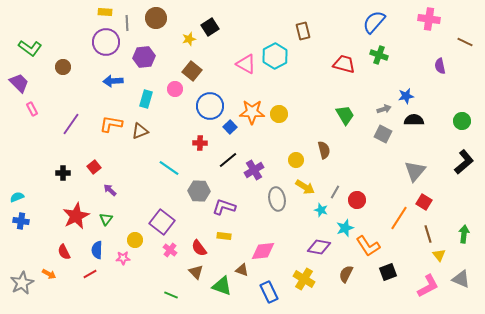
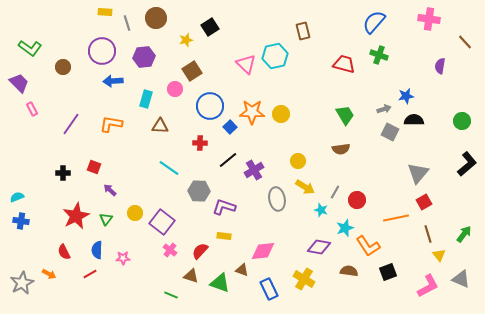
gray line at (127, 23): rotated 14 degrees counterclockwise
yellow star at (189, 39): moved 3 px left, 1 px down
purple circle at (106, 42): moved 4 px left, 9 px down
brown line at (465, 42): rotated 21 degrees clockwise
cyan hexagon at (275, 56): rotated 15 degrees clockwise
pink triangle at (246, 64): rotated 15 degrees clockwise
purple semicircle at (440, 66): rotated 21 degrees clockwise
brown square at (192, 71): rotated 18 degrees clockwise
yellow circle at (279, 114): moved 2 px right
brown triangle at (140, 131): moved 20 px right, 5 px up; rotated 24 degrees clockwise
gray square at (383, 134): moved 7 px right, 2 px up
brown semicircle at (324, 150): moved 17 px right, 1 px up; rotated 96 degrees clockwise
yellow circle at (296, 160): moved 2 px right, 1 px down
black L-shape at (464, 162): moved 3 px right, 2 px down
red square at (94, 167): rotated 32 degrees counterclockwise
gray triangle at (415, 171): moved 3 px right, 2 px down
red square at (424, 202): rotated 28 degrees clockwise
orange line at (399, 218): moved 3 px left; rotated 45 degrees clockwise
green arrow at (464, 234): rotated 30 degrees clockwise
yellow circle at (135, 240): moved 27 px up
red semicircle at (199, 248): moved 1 px right, 3 px down; rotated 78 degrees clockwise
brown triangle at (196, 272): moved 5 px left, 4 px down; rotated 28 degrees counterclockwise
brown semicircle at (346, 274): moved 3 px right, 3 px up; rotated 72 degrees clockwise
green triangle at (222, 286): moved 2 px left, 3 px up
blue rectangle at (269, 292): moved 3 px up
